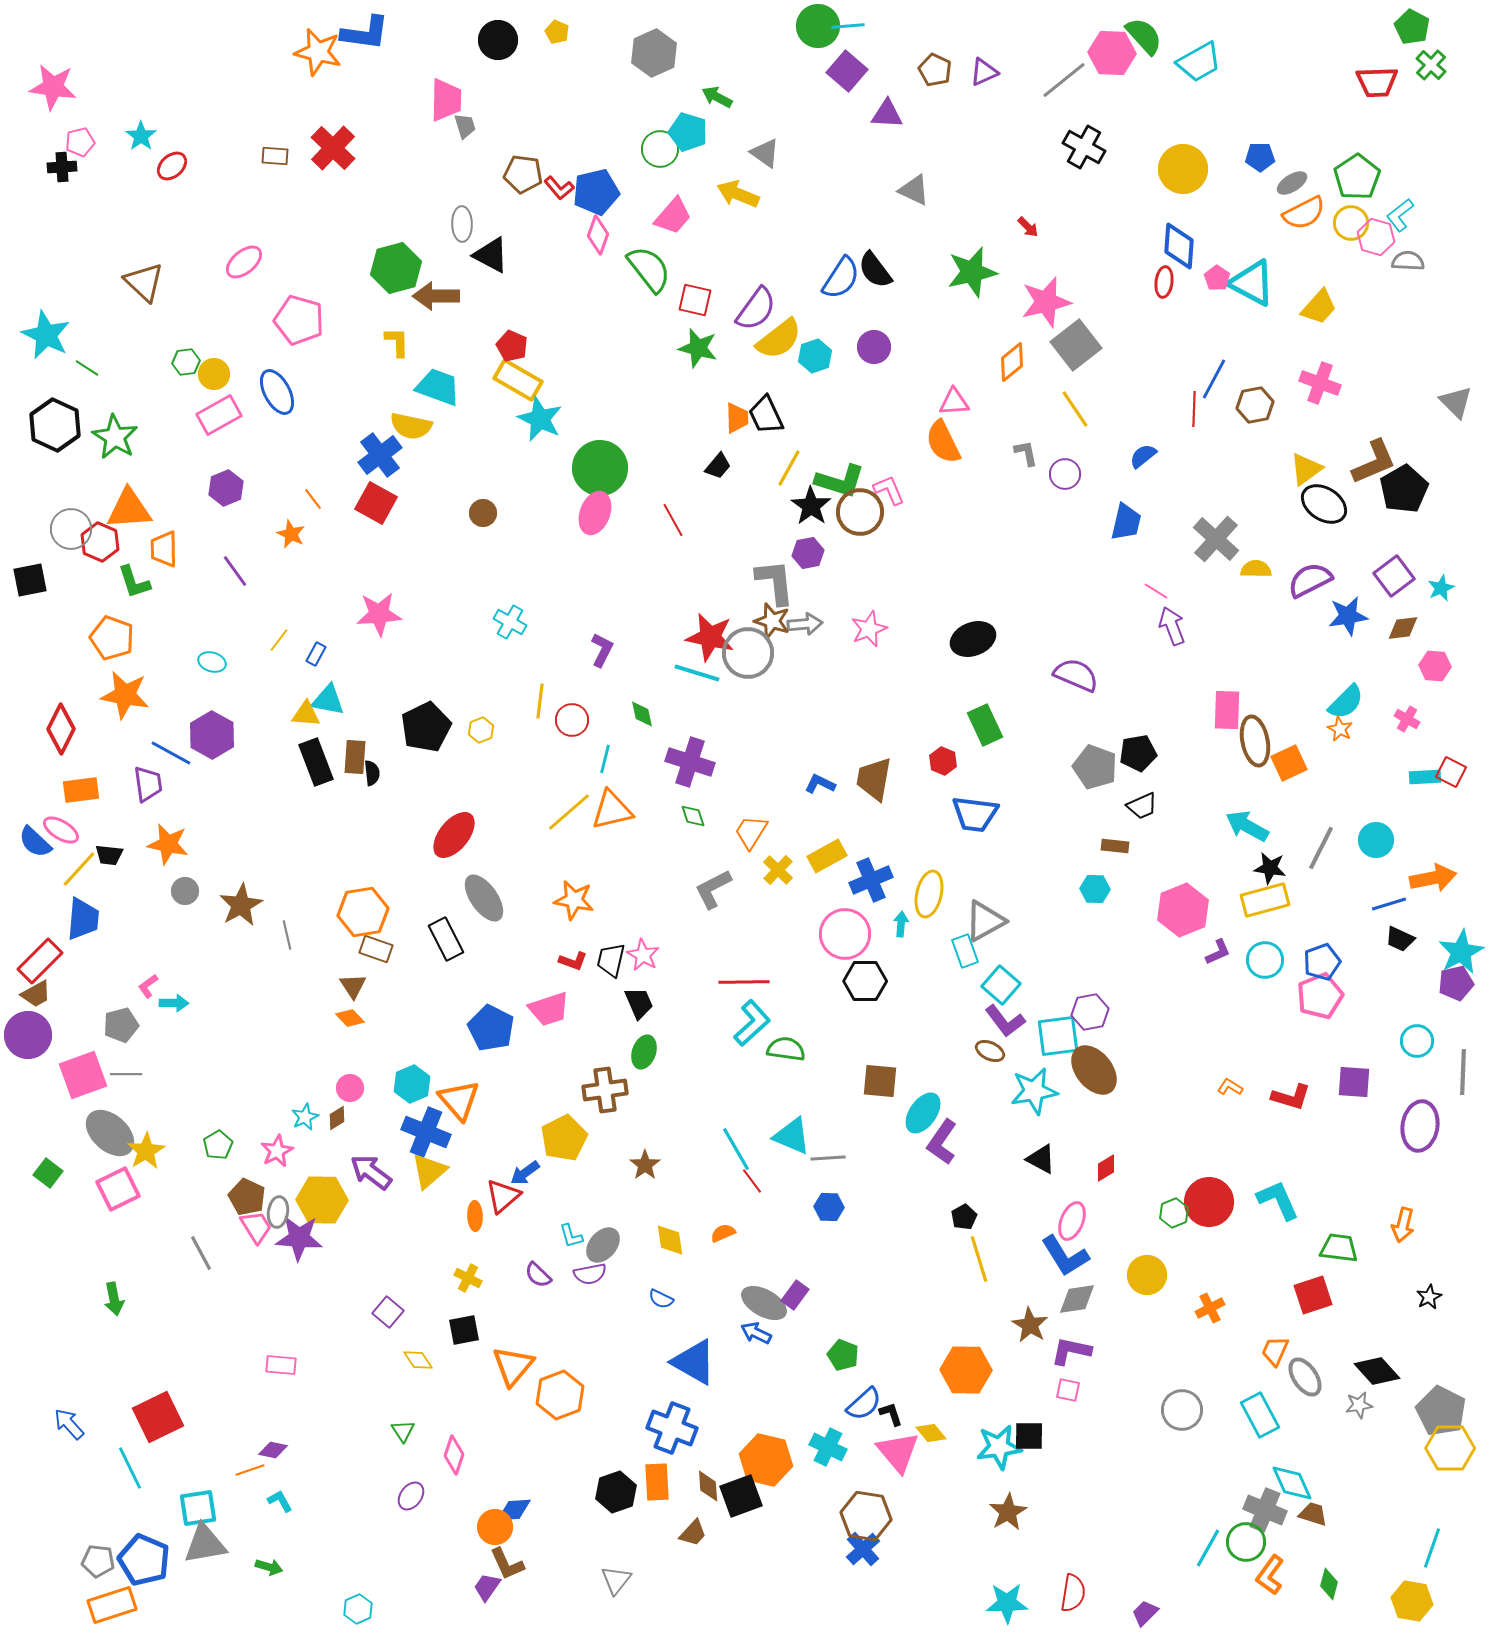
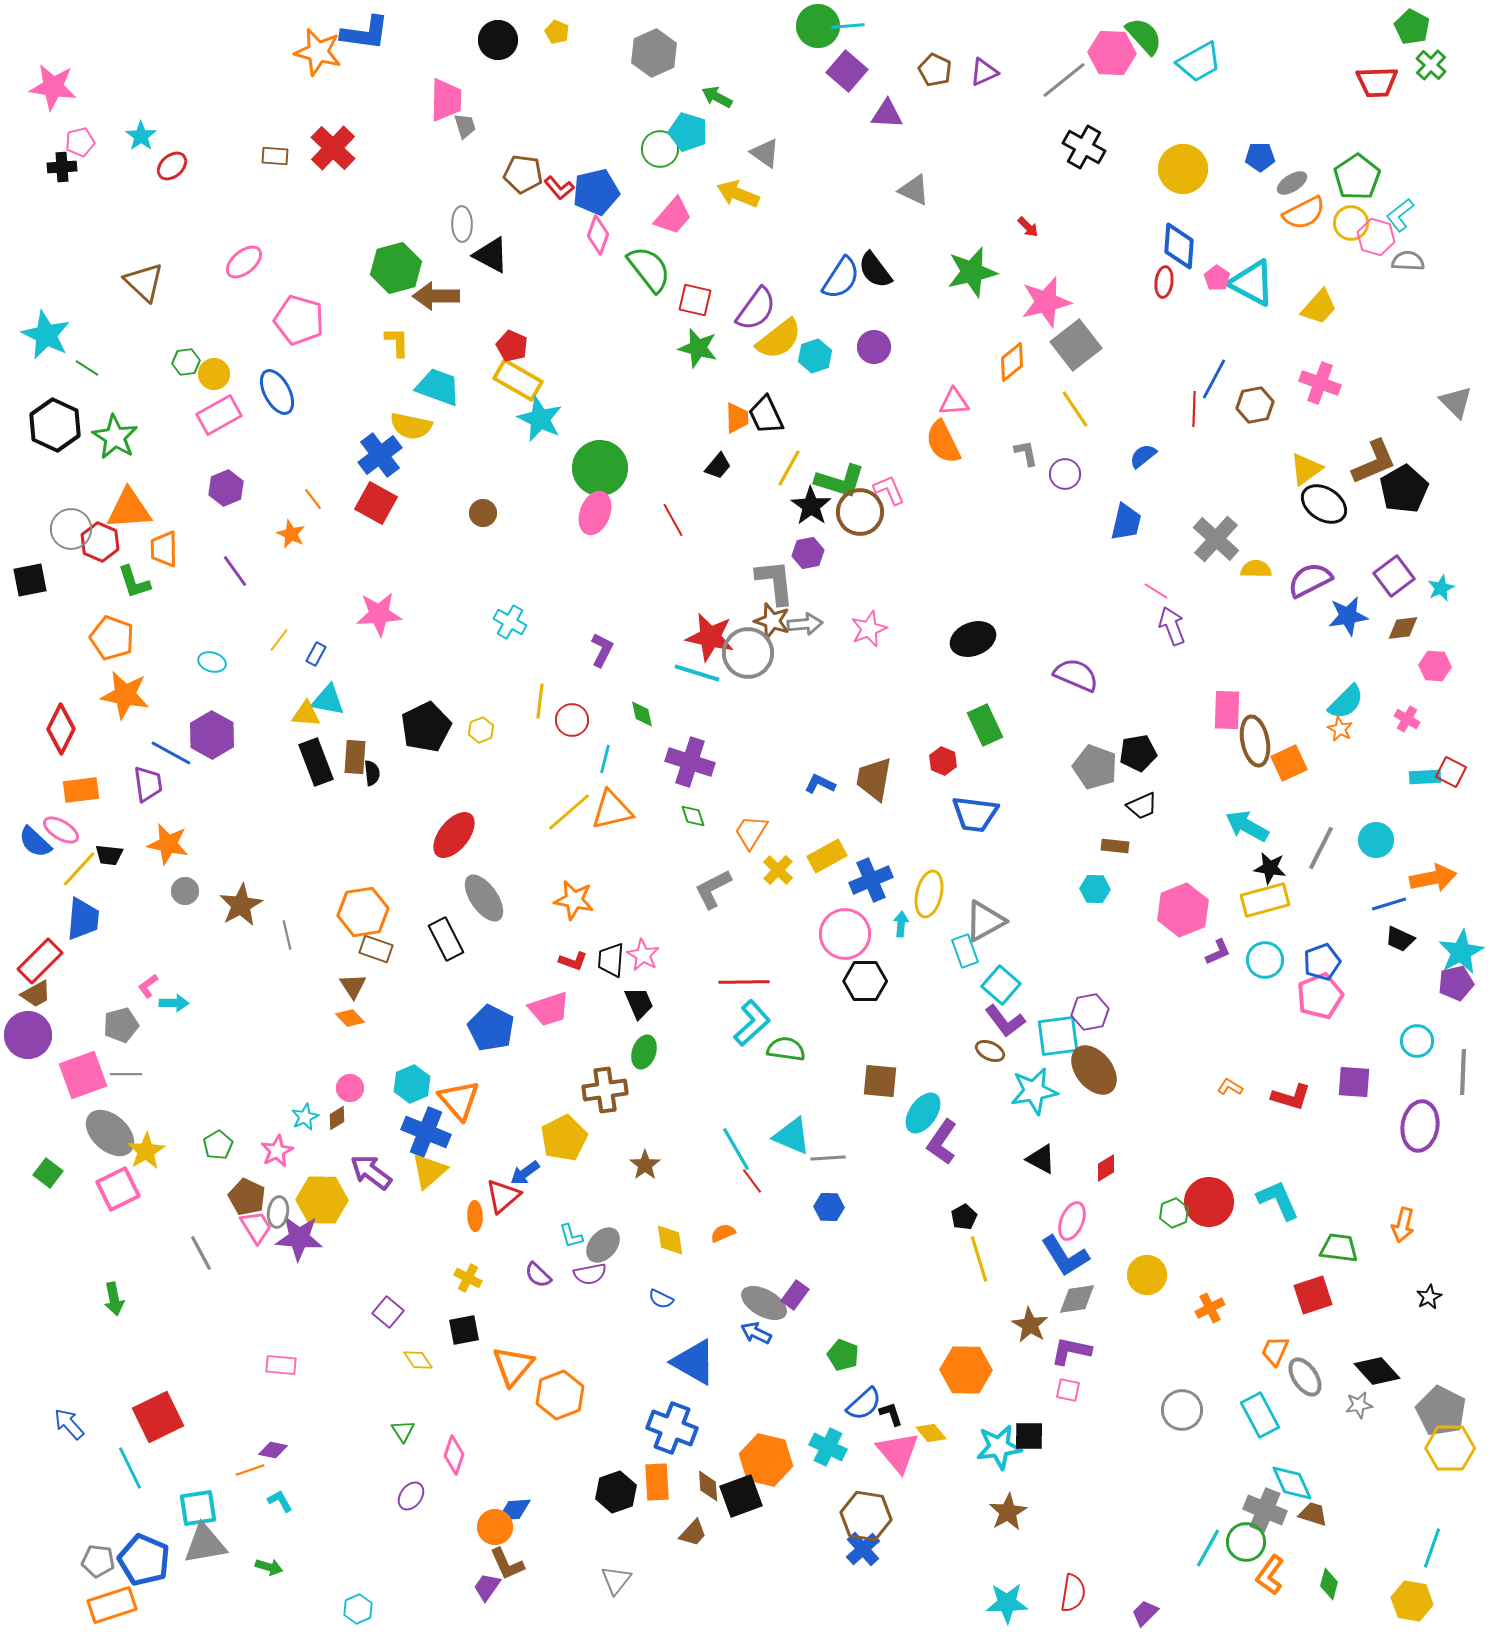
black trapezoid at (611, 960): rotated 9 degrees counterclockwise
